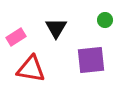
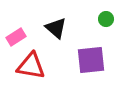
green circle: moved 1 px right, 1 px up
black triangle: rotated 20 degrees counterclockwise
red triangle: moved 3 px up
